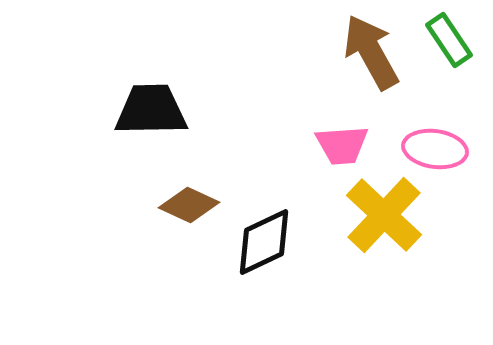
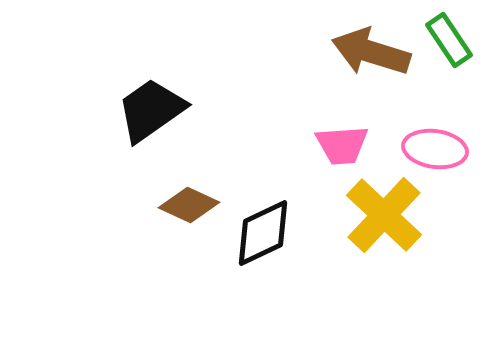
brown arrow: rotated 44 degrees counterclockwise
black trapezoid: rotated 34 degrees counterclockwise
black diamond: moved 1 px left, 9 px up
